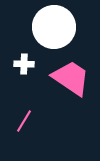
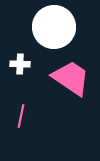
white cross: moved 4 px left
pink line: moved 3 px left, 5 px up; rotated 20 degrees counterclockwise
